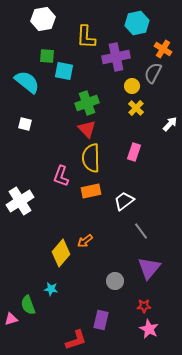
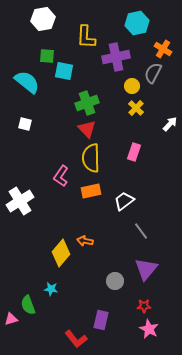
pink L-shape: rotated 15 degrees clockwise
orange arrow: rotated 49 degrees clockwise
purple triangle: moved 3 px left, 1 px down
red L-shape: moved 1 px up; rotated 70 degrees clockwise
